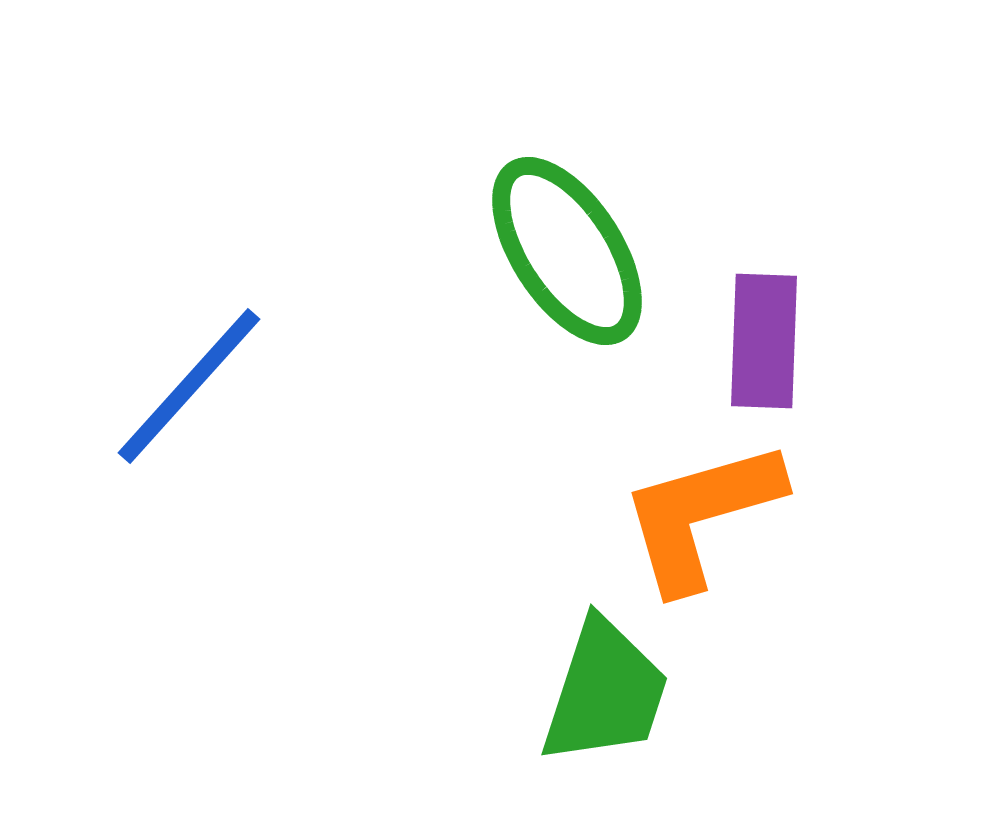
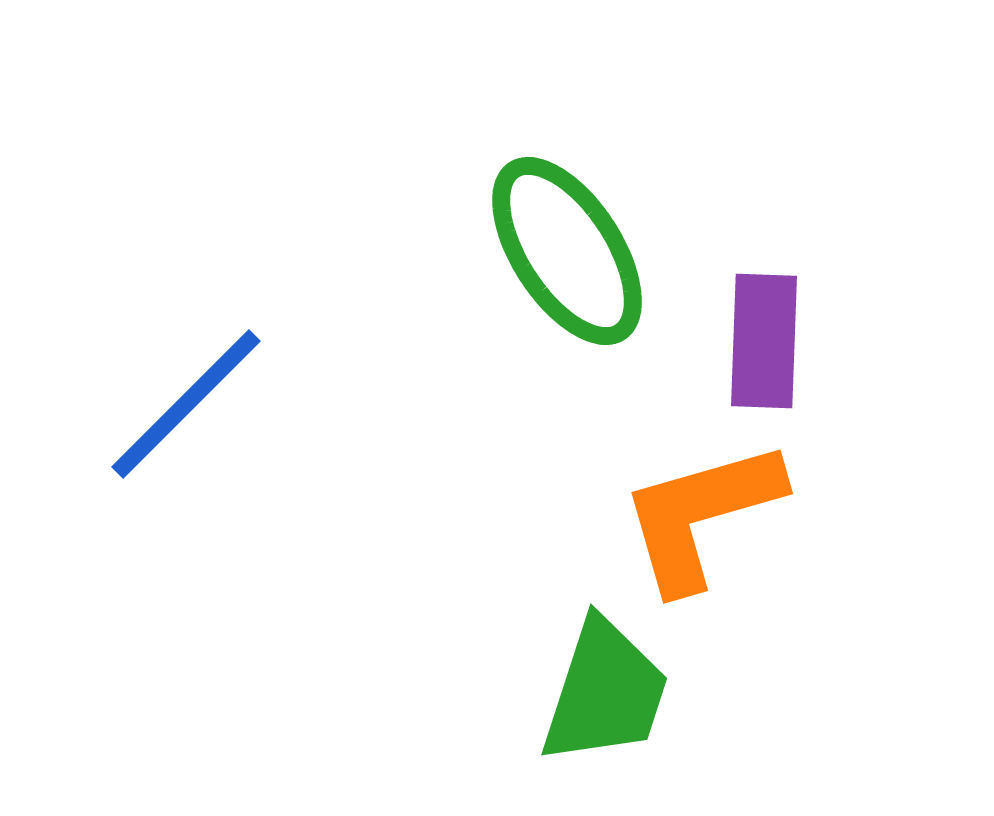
blue line: moved 3 px left, 18 px down; rotated 3 degrees clockwise
